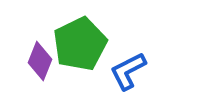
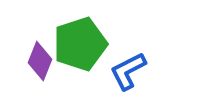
green pentagon: rotated 8 degrees clockwise
